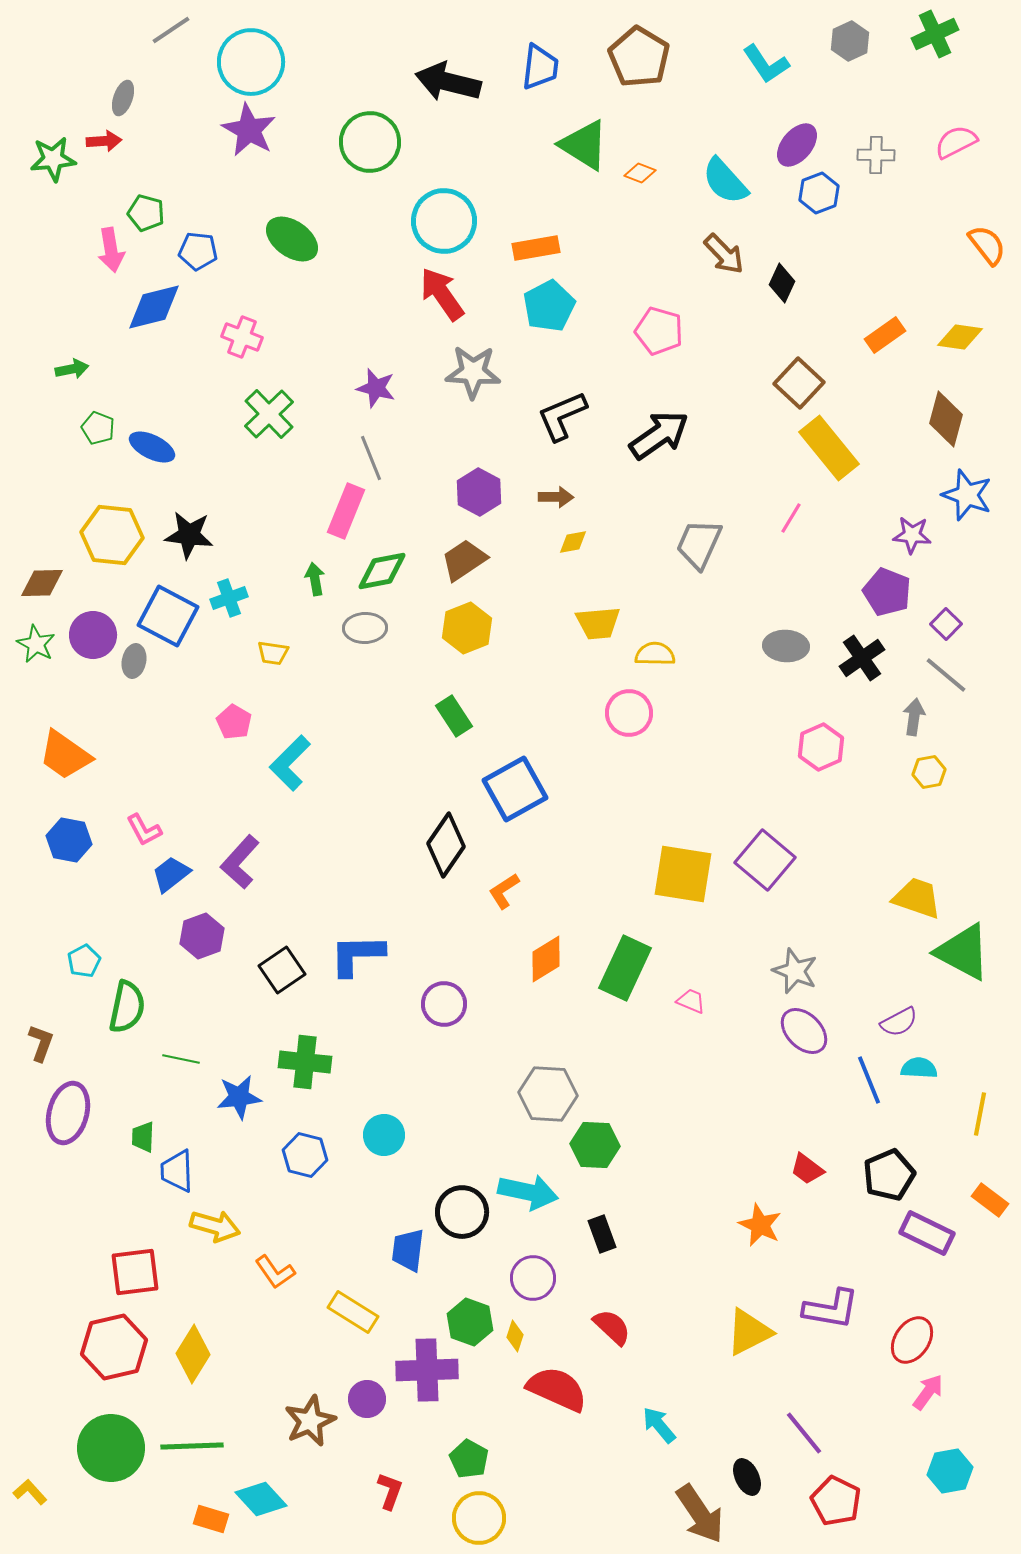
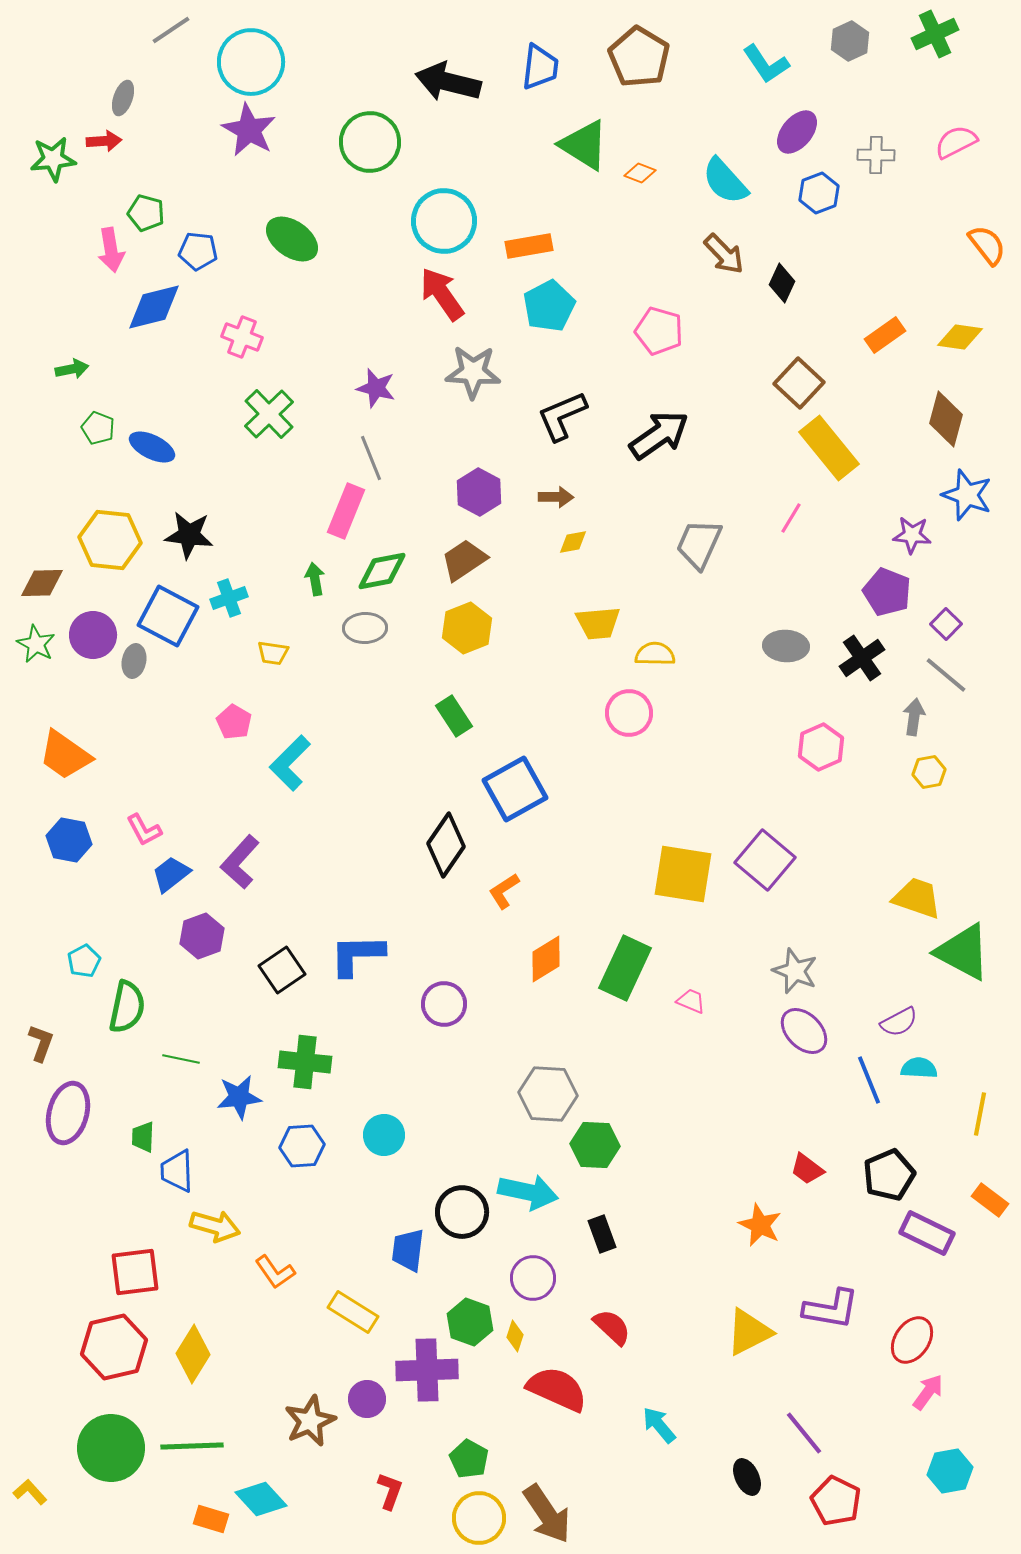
purple ellipse at (797, 145): moved 13 px up
orange rectangle at (536, 248): moved 7 px left, 2 px up
yellow hexagon at (112, 535): moved 2 px left, 5 px down
blue hexagon at (305, 1155): moved 3 px left, 9 px up; rotated 18 degrees counterclockwise
brown arrow at (700, 1514): moved 153 px left
